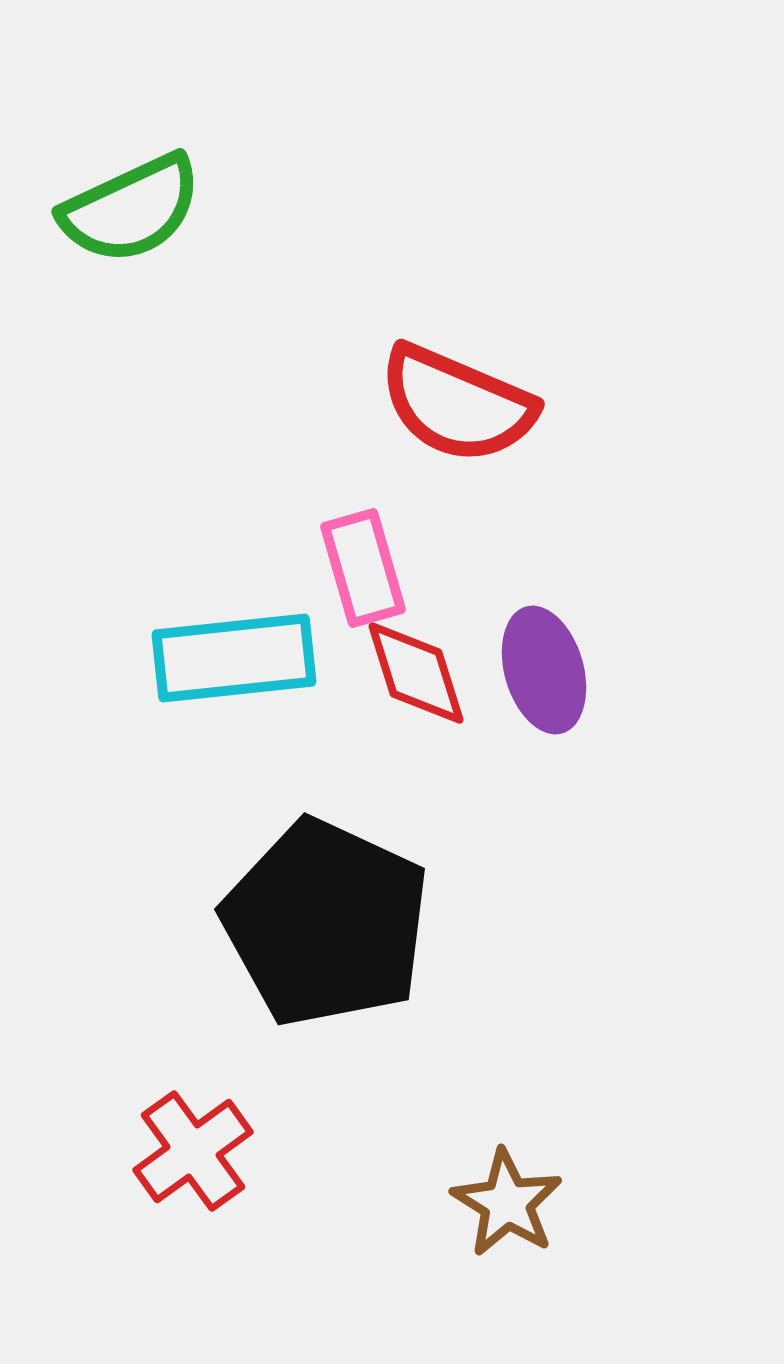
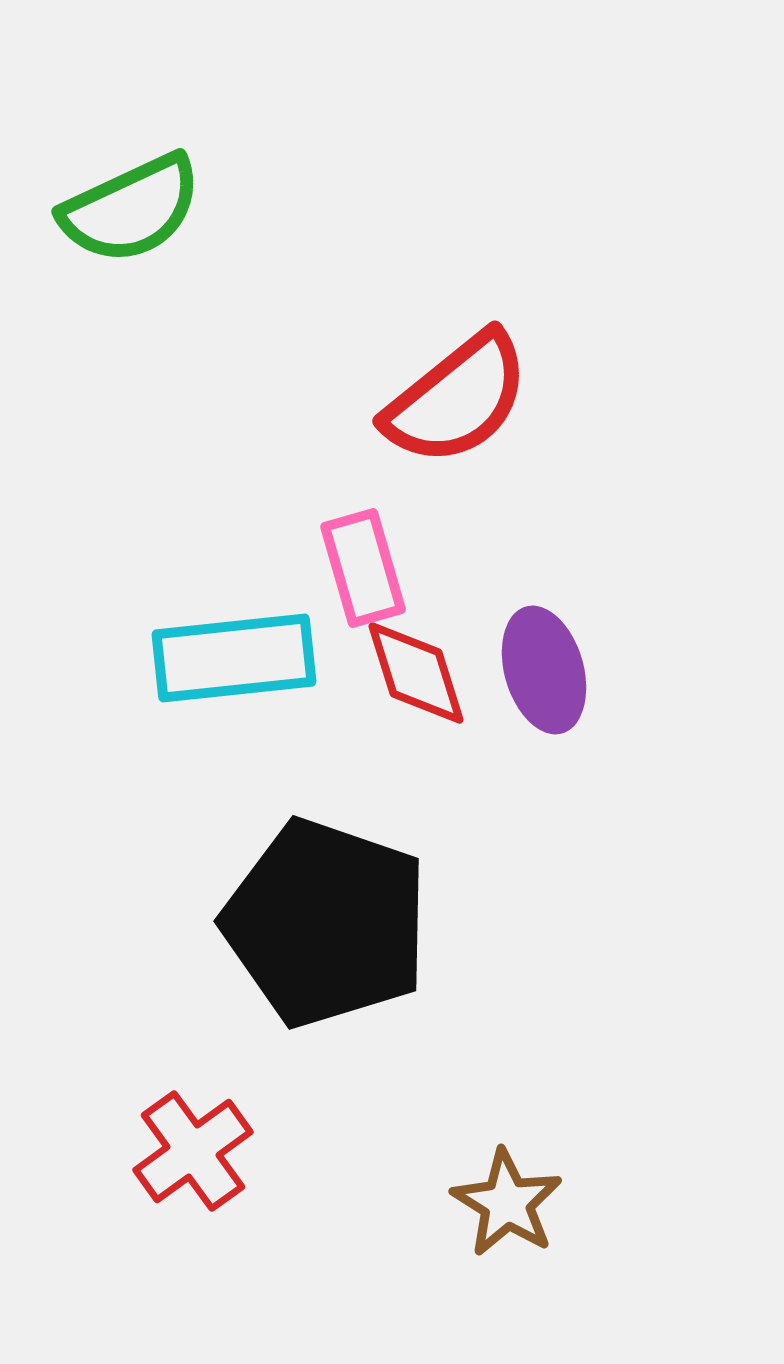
red semicircle: moved 5 px up; rotated 62 degrees counterclockwise
black pentagon: rotated 6 degrees counterclockwise
